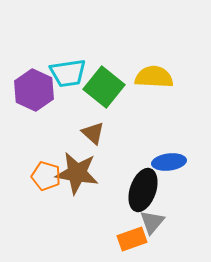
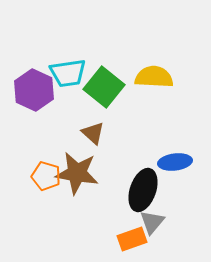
blue ellipse: moved 6 px right
